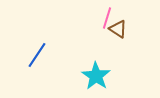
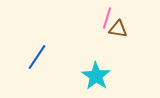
brown triangle: rotated 24 degrees counterclockwise
blue line: moved 2 px down
